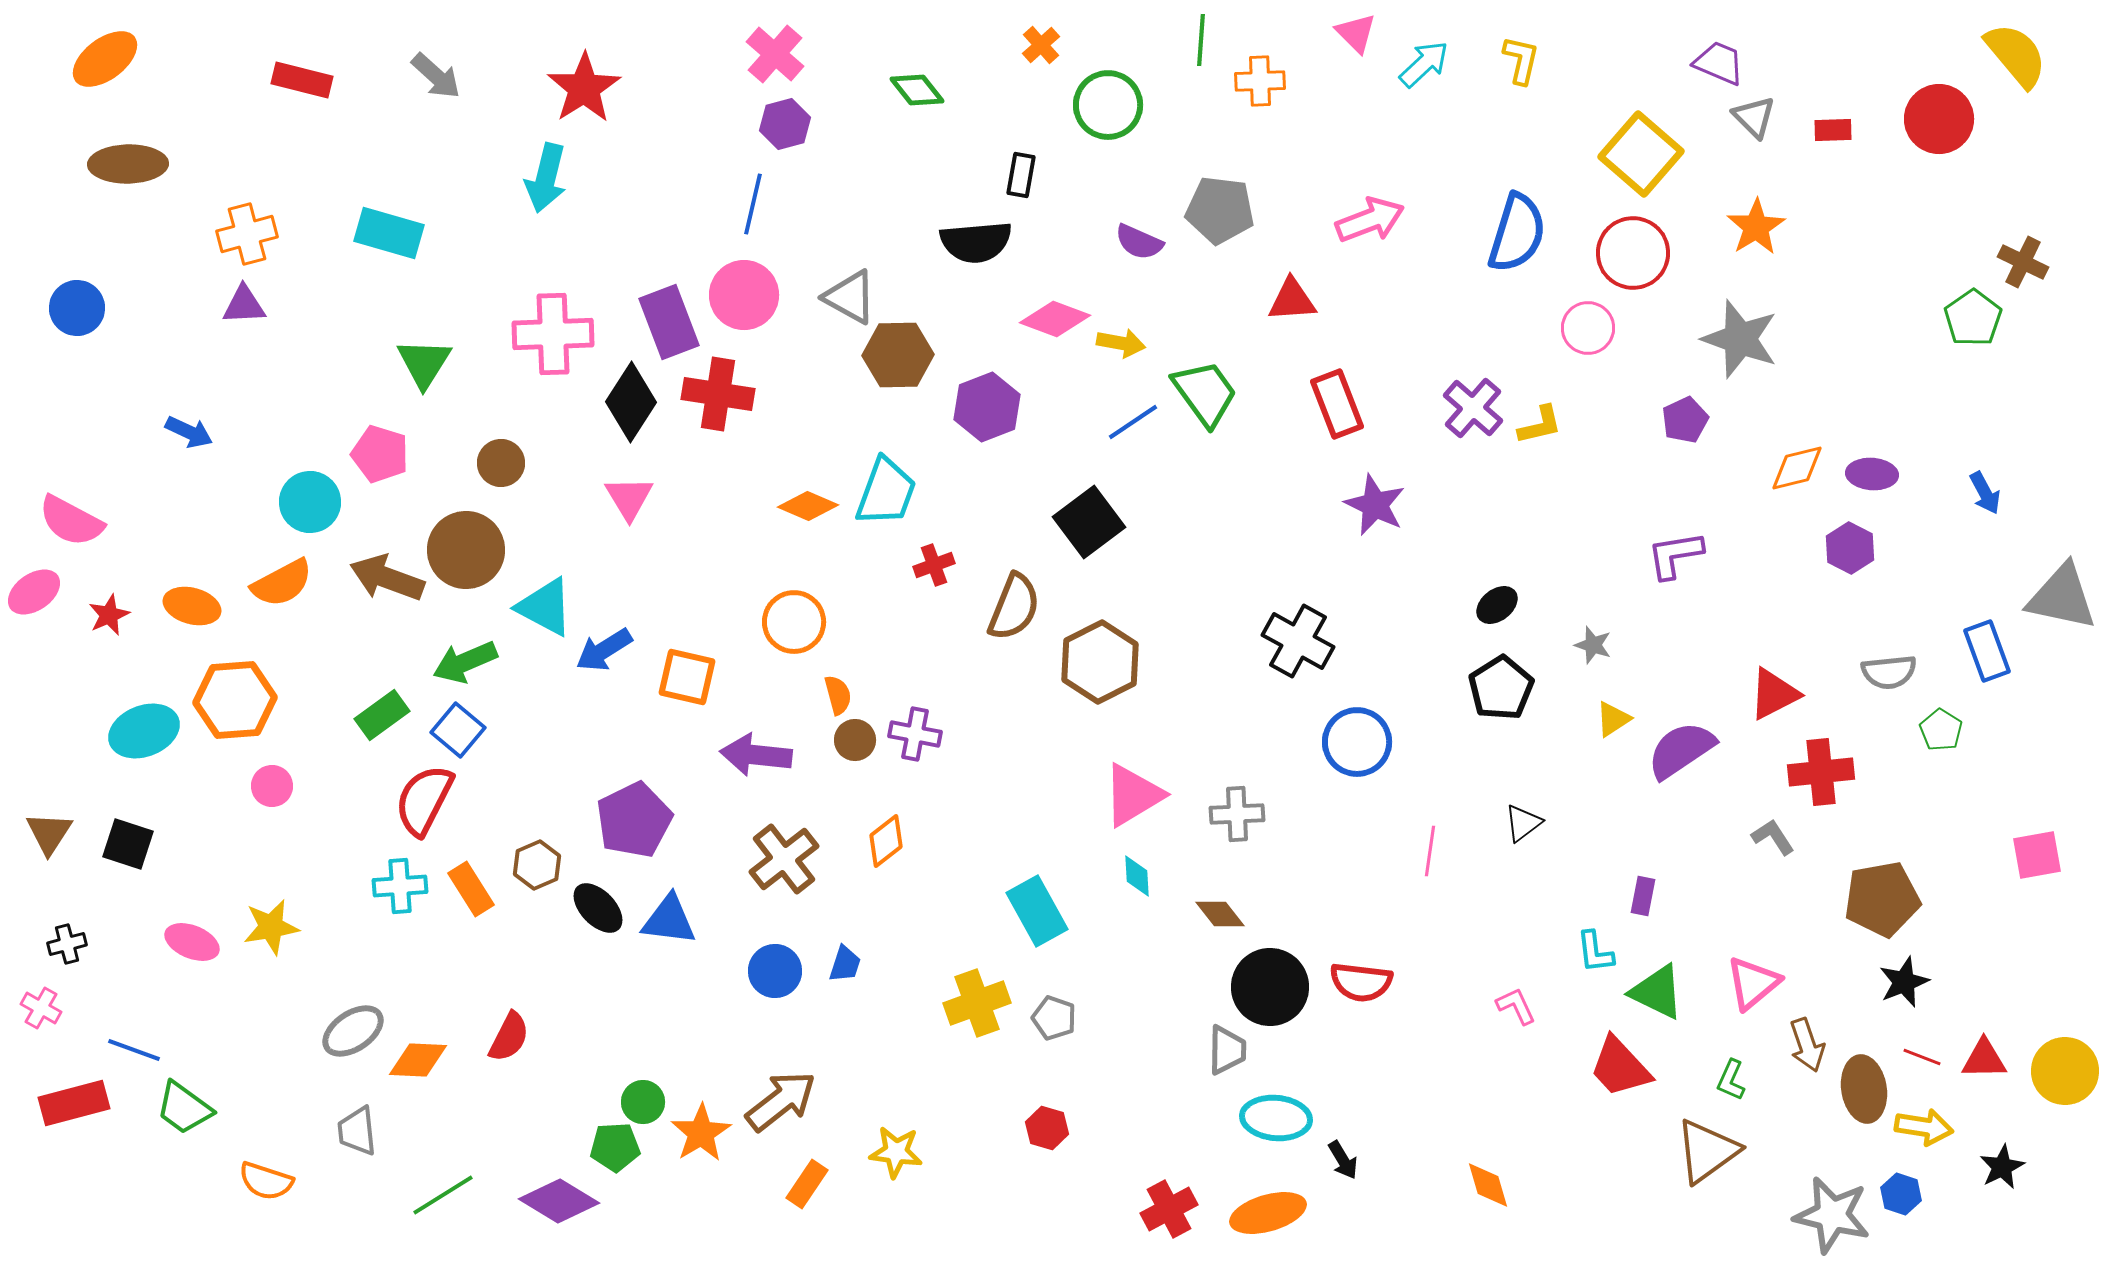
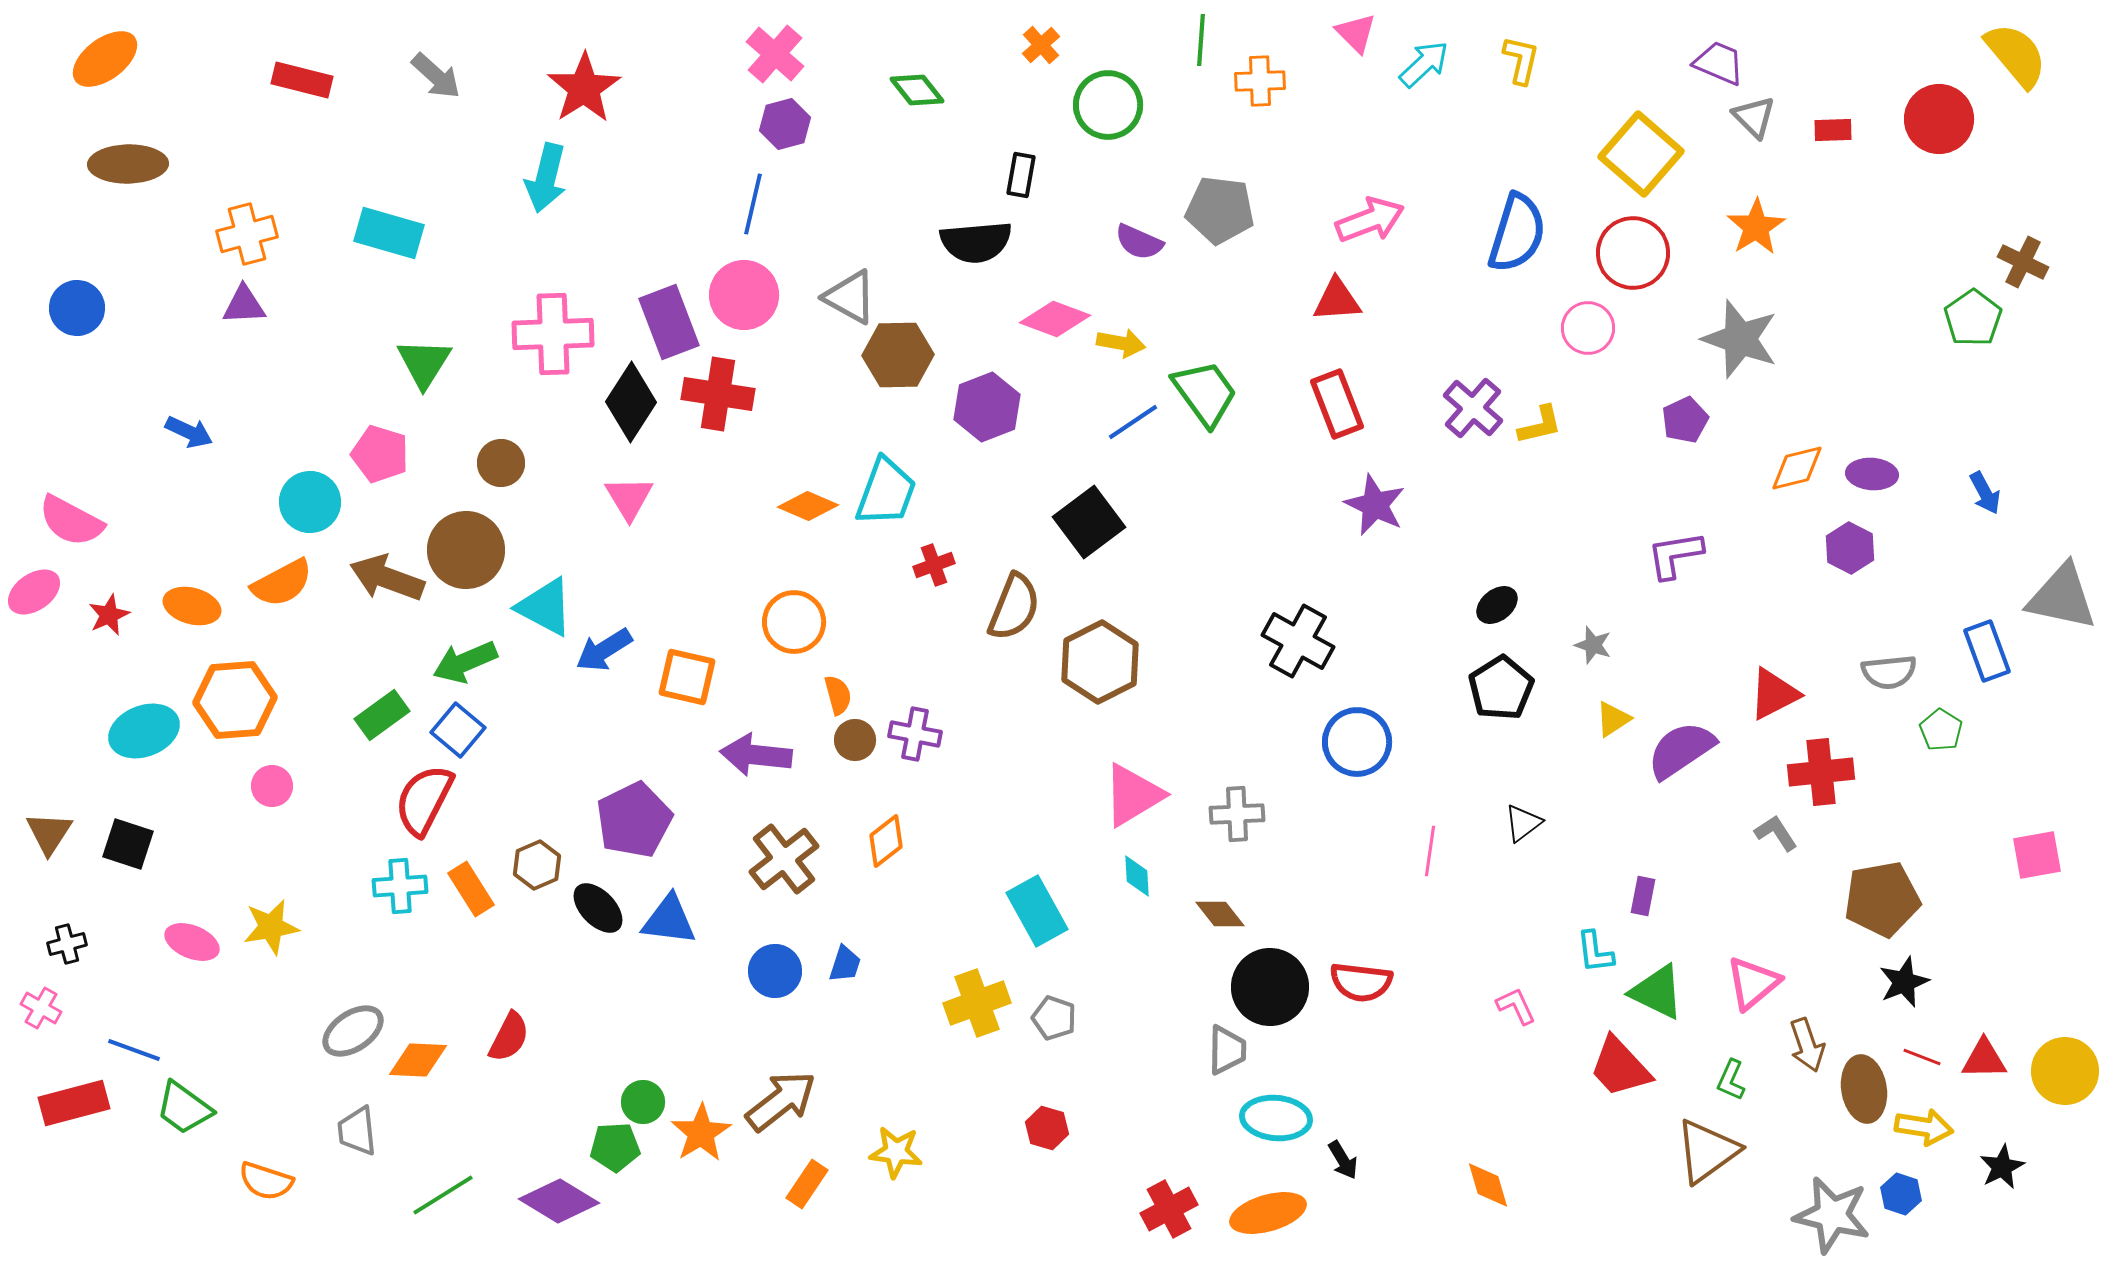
red triangle at (1292, 300): moved 45 px right
gray L-shape at (1773, 837): moved 3 px right, 4 px up
